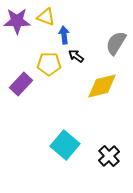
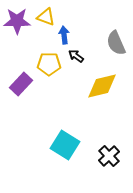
gray semicircle: rotated 55 degrees counterclockwise
cyan square: rotated 8 degrees counterclockwise
